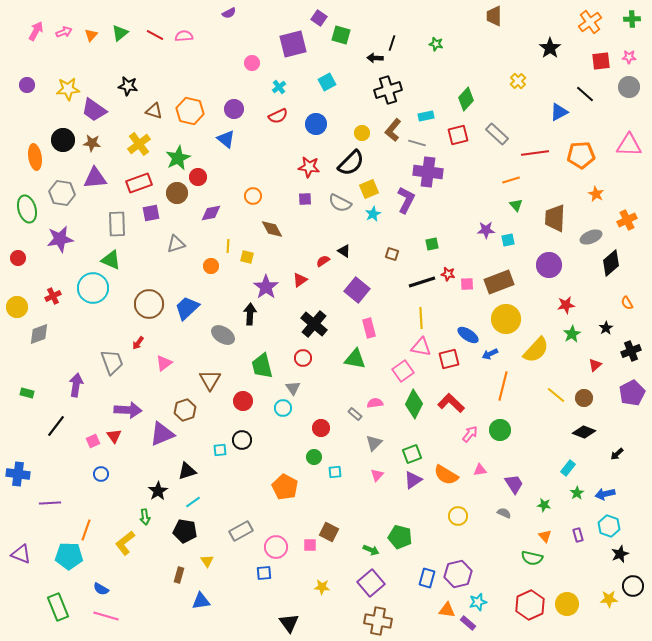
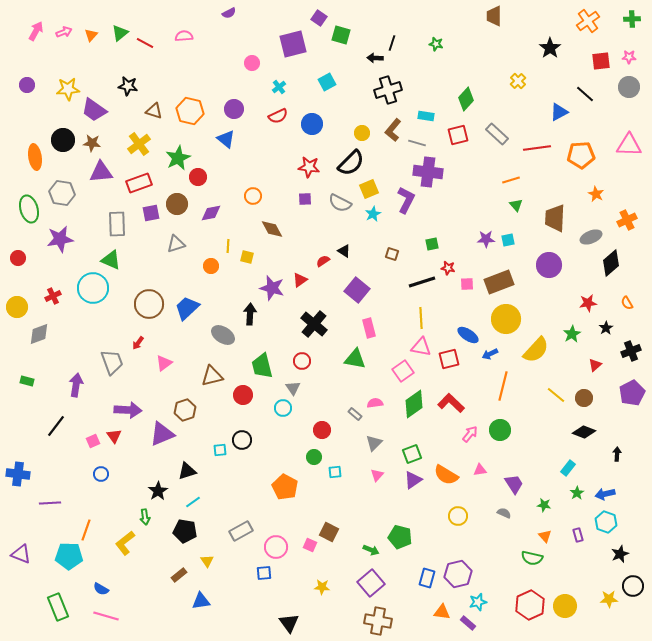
orange cross at (590, 22): moved 2 px left, 1 px up
red line at (155, 35): moved 10 px left, 8 px down
cyan rectangle at (426, 116): rotated 21 degrees clockwise
blue circle at (316, 124): moved 4 px left
red line at (535, 153): moved 2 px right, 5 px up
purple triangle at (95, 178): moved 6 px right, 6 px up
brown circle at (177, 193): moved 11 px down
green ellipse at (27, 209): moved 2 px right
purple star at (486, 230): moved 9 px down
red star at (448, 274): moved 6 px up
purple star at (266, 287): moved 6 px right, 1 px down; rotated 20 degrees counterclockwise
red star at (566, 305): moved 22 px right, 2 px up
red circle at (303, 358): moved 1 px left, 3 px down
brown triangle at (210, 380): moved 2 px right, 4 px up; rotated 45 degrees clockwise
green rectangle at (27, 393): moved 12 px up
red circle at (243, 401): moved 6 px up
green diamond at (414, 404): rotated 28 degrees clockwise
red circle at (321, 428): moved 1 px right, 2 px down
black arrow at (617, 454): rotated 136 degrees clockwise
cyan hexagon at (609, 526): moved 3 px left, 4 px up
pink square at (310, 545): rotated 24 degrees clockwise
brown rectangle at (179, 575): rotated 35 degrees clockwise
yellow circle at (567, 604): moved 2 px left, 2 px down
orange triangle at (447, 610): moved 5 px left, 2 px down
